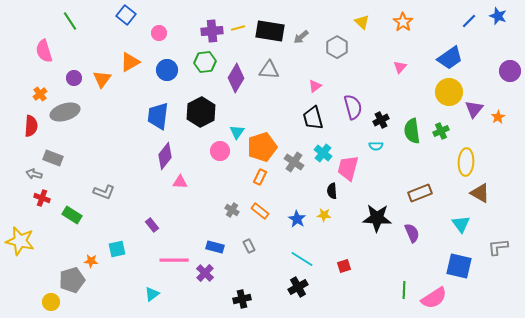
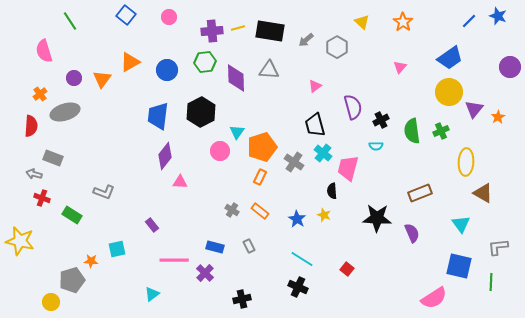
pink circle at (159, 33): moved 10 px right, 16 px up
gray arrow at (301, 37): moved 5 px right, 3 px down
purple circle at (510, 71): moved 4 px up
purple diamond at (236, 78): rotated 32 degrees counterclockwise
black trapezoid at (313, 118): moved 2 px right, 7 px down
brown triangle at (480, 193): moved 3 px right
yellow star at (324, 215): rotated 16 degrees clockwise
red square at (344, 266): moved 3 px right, 3 px down; rotated 32 degrees counterclockwise
black cross at (298, 287): rotated 36 degrees counterclockwise
green line at (404, 290): moved 87 px right, 8 px up
